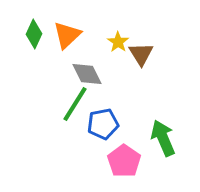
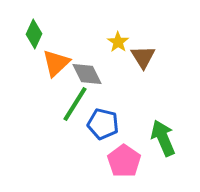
orange triangle: moved 11 px left, 28 px down
brown triangle: moved 2 px right, 3 px down
blue pentagon: rotated 24 degrees clockwise
